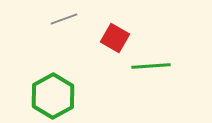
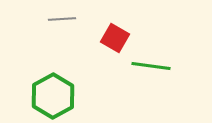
gray line: moved 2 px left; rotated 16 degrees clockwise
green line: rotated 12 degrees clockwise
